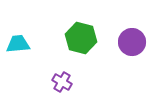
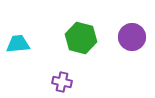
purple circle: moved 5 px up
purple cross: rotated 18 degrees counterclockwise
